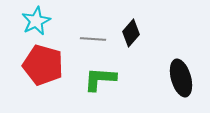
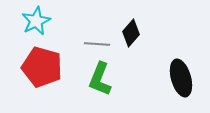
gray line: moved 4 px right, 5 px down
red pentagon: moved 1 px left, 2 px down
green L-shape: rotated 72 degrees counterclockwise
